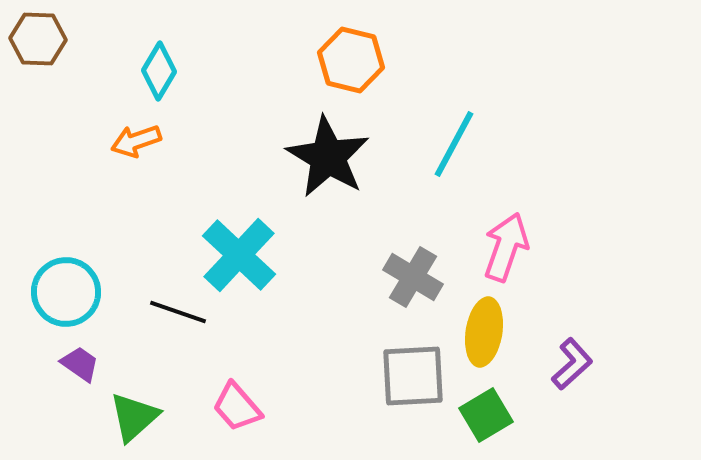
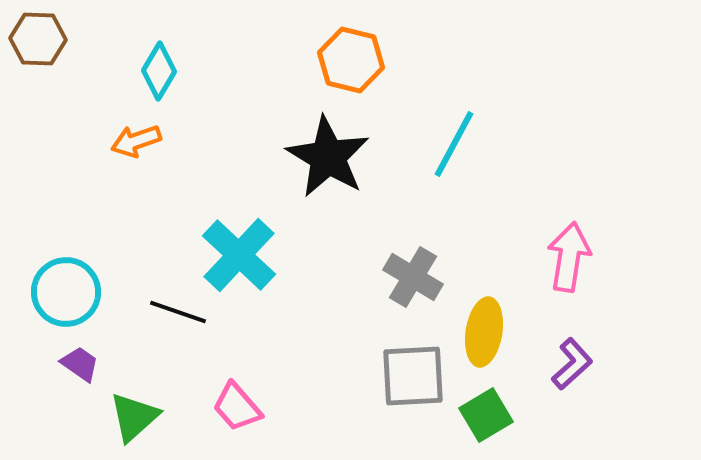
pink arrow: moved 63 px right, 10 px down; rotated 10 degrees counterclockwise
